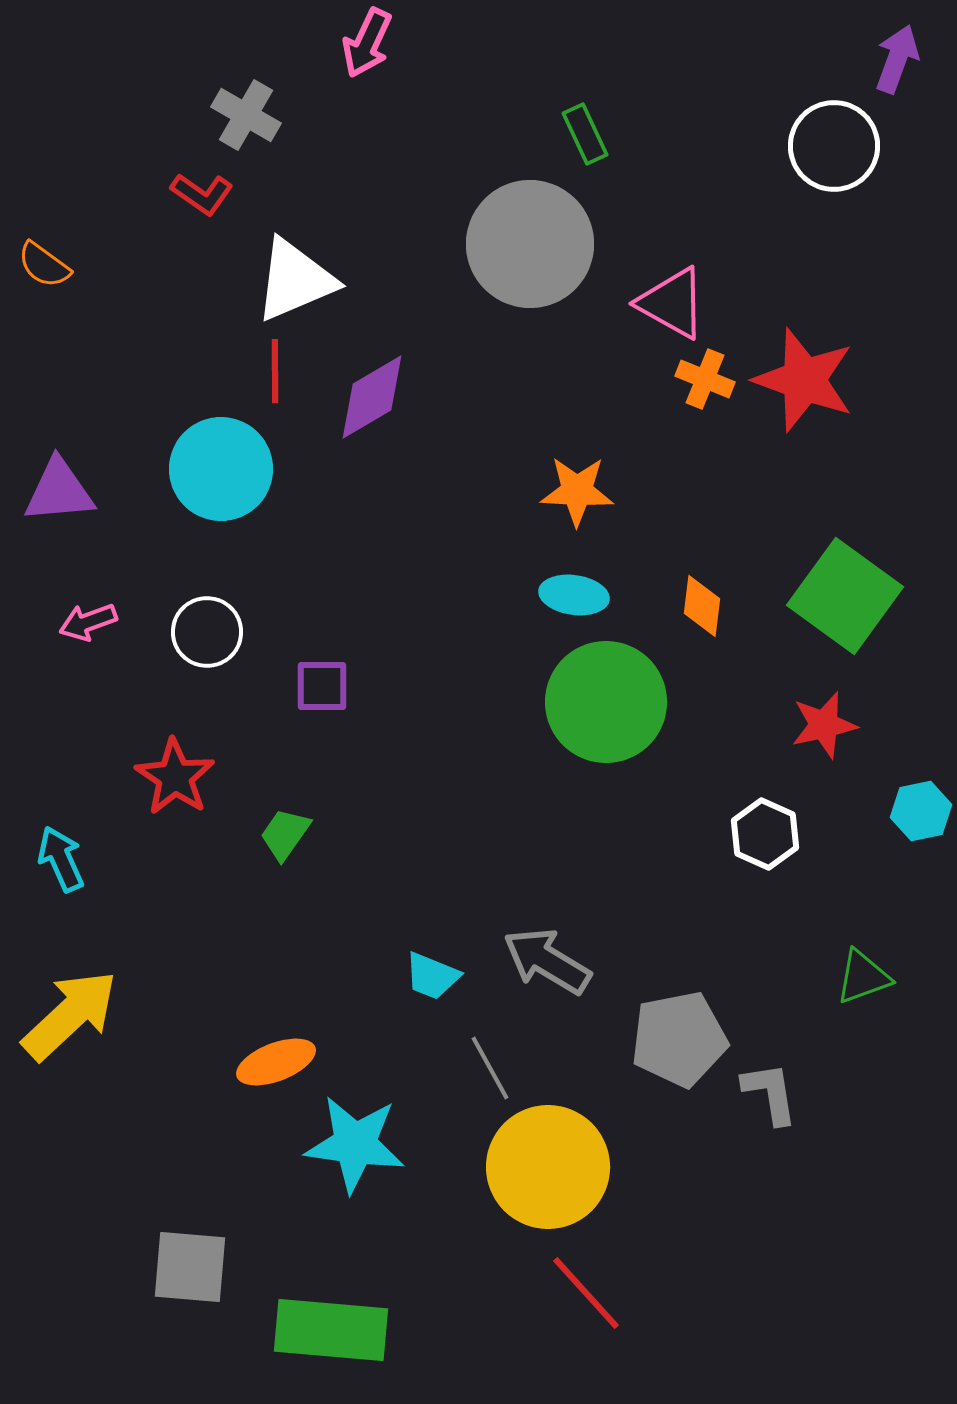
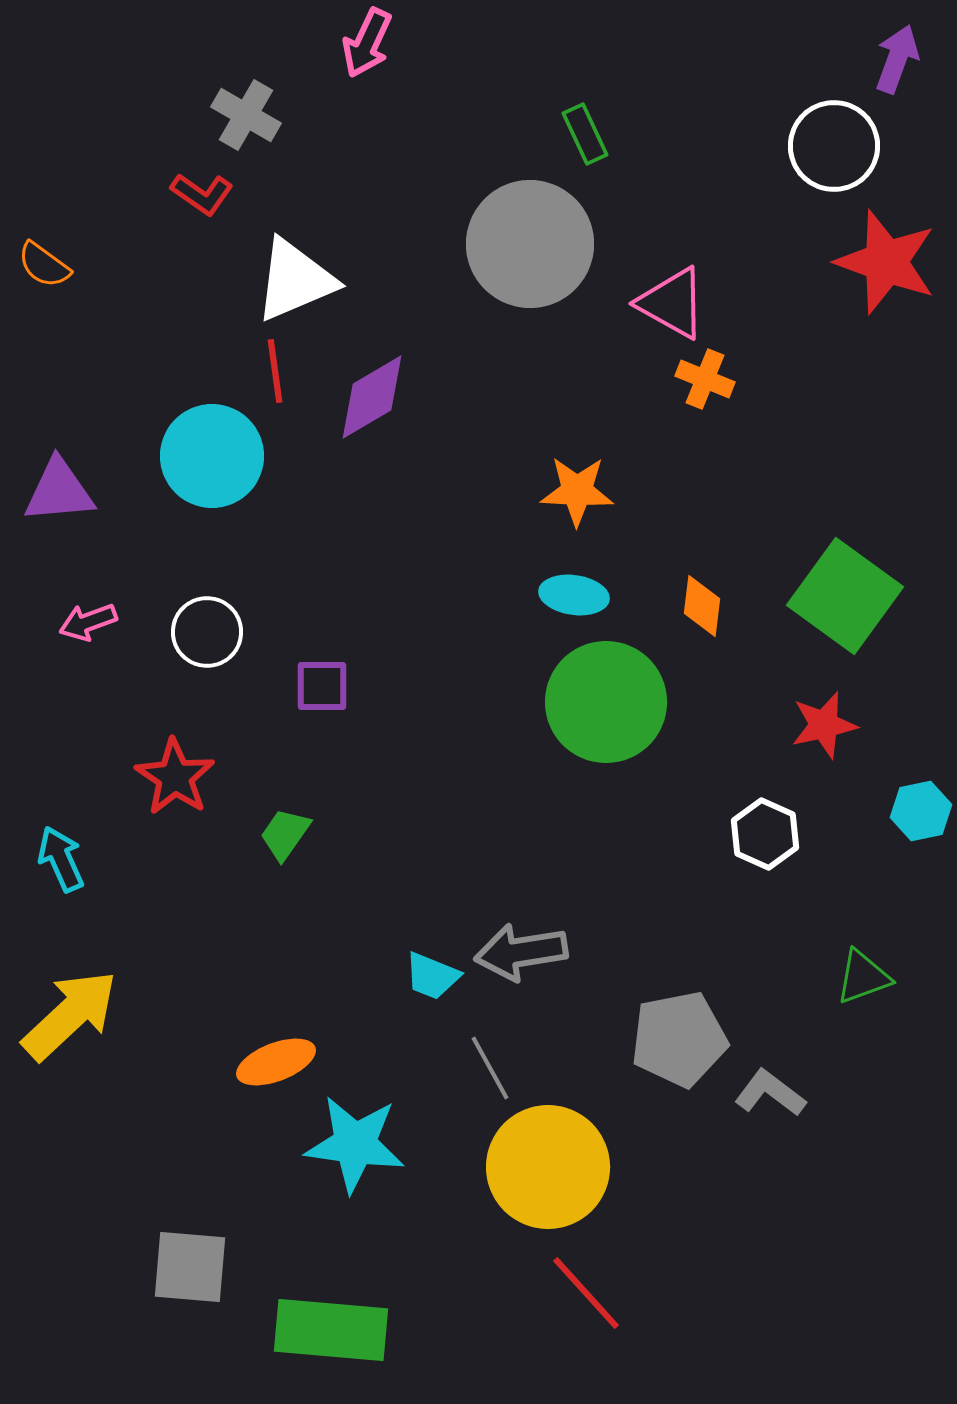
red line at (275, 371): rotated 8 degrees counterclockwise
red star at (804, 380): moved 82 px right, 118 px up
cyan circle at (221, 469): moved 9 px left, 13 px up
gray arrow at (547, 961): moved 26 px left, 9 px up; rotated 40 degrees counterclockwise
gray L-shape at (770, 1093): rotated 44 degrees counterclockwise
